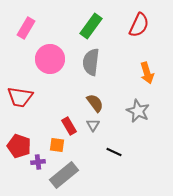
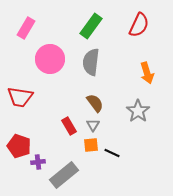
gray star: rotated 10 degrees clockwise
orange square: moved 34 px right; rotated 14 degrees counterclockwise
black line: moved 2 px left, 1 px down
